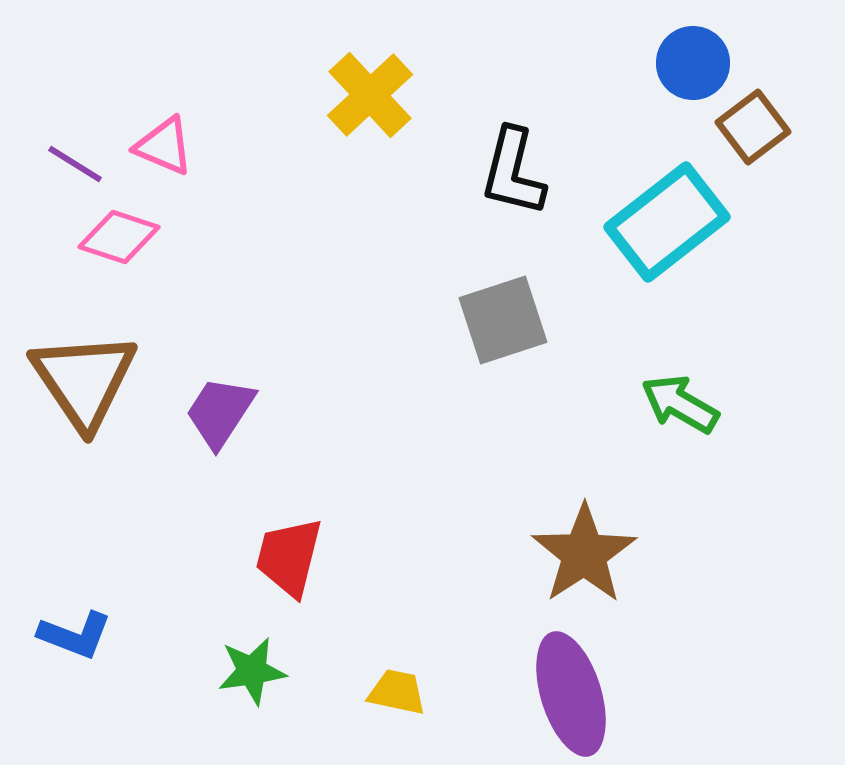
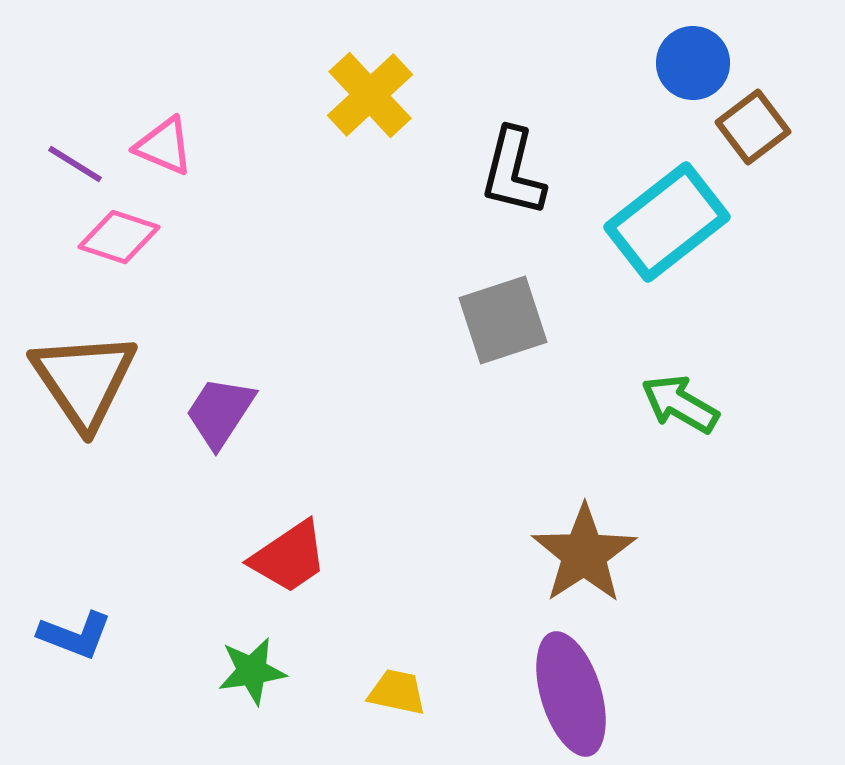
red trapezoid: rotated 138 degrees counterclockwise
